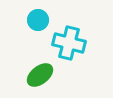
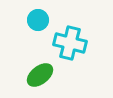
cyan cross: moved 1 px right
